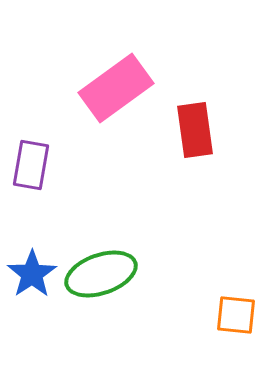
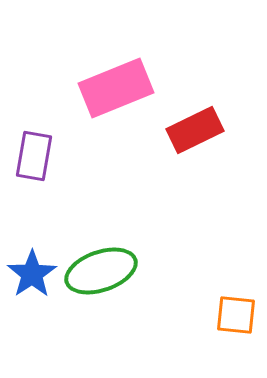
pink rectangle: rotated 14 degrees clockwise
red rectangle: rotated 72 degrees clockwise
purple rectangle: moved 3 px right, 9 px up
green ellipse: moved 3 px up
